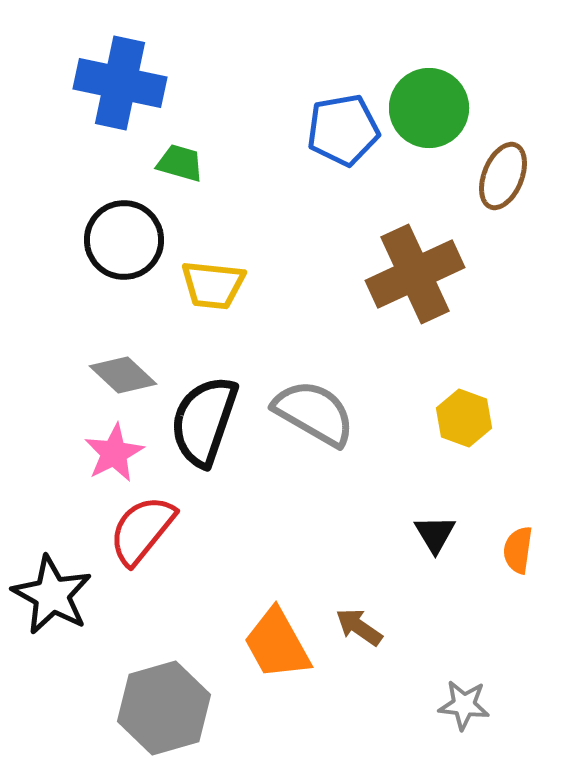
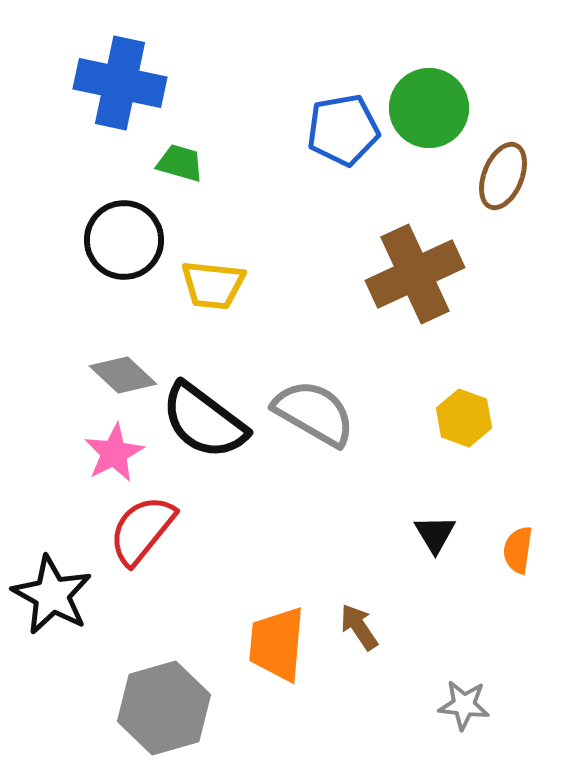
black semicircle: rotated 72 degrees counterclockwise
brown arrow: rotated 21 degrees clockwise
orange trapezoid: rotated 34 degrees clockwise
